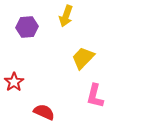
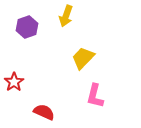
purple hexagon: rotated 15 degrees counterclockwise
